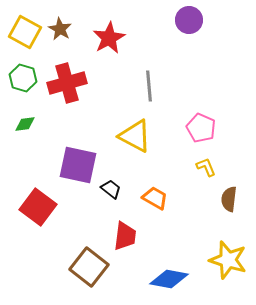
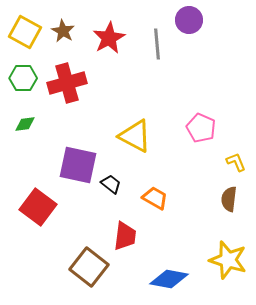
brown star: moved 3 px right, 2 px down
green hexagon: rotated 16 degrees counterclockwise
gray line: moved 8 px right, 42 px up
yellow L-shape: moved 30 px right, 5 px up
black trapezoid: moved 5 px up
